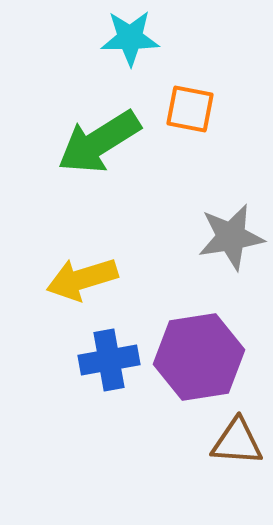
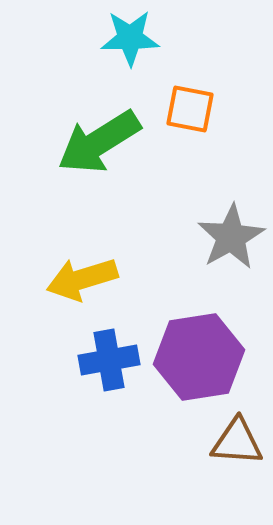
gray star: rotated 20 degrees counterclockwise
